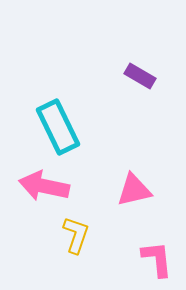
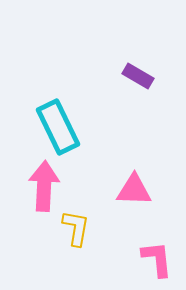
purple rectangle: moved 2 px left
pink arrow: rotated 81 degrees clockwise
pink triangle: rotated 15 degrees clockwise
yellow L-shape: moved 7 px up; rotated 9 degrees counterclockwise
